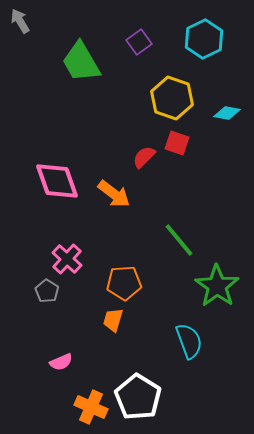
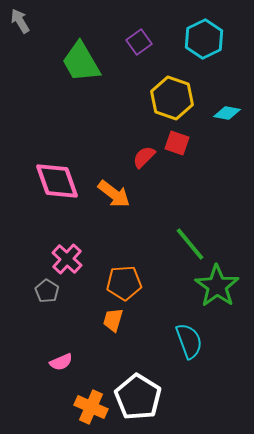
green line: moved 11 px right, 4 px down
